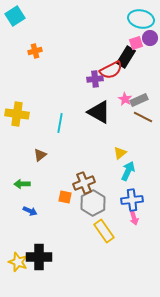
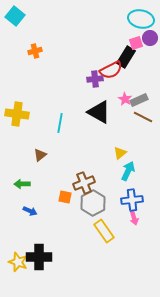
cyan square: rotated 18 degrees counterclockwise
